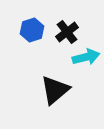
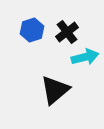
cyan arrow: moved 1 px left
